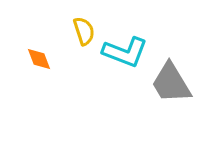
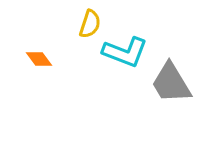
yellow semicircle: moved 6 px right, 7 px up; rotated 36 degrees clockwise
orange diamond: rotated 16 degrees counterclockwise
